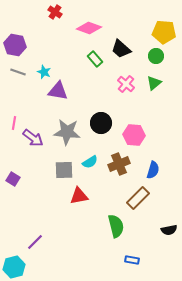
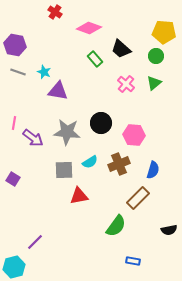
green semicircle: rotated 50 degrees clockwise
blue rectangle: moved 1 px right, 1 px down
